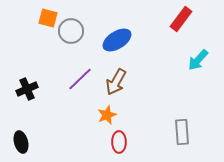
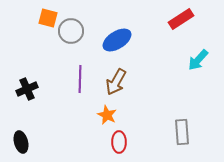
red rectangle: rotated 20 degrees clockwise
purple line: rotated 44 degrees counterclockwise
orange star: rotated 24 degrees counterclockwise
